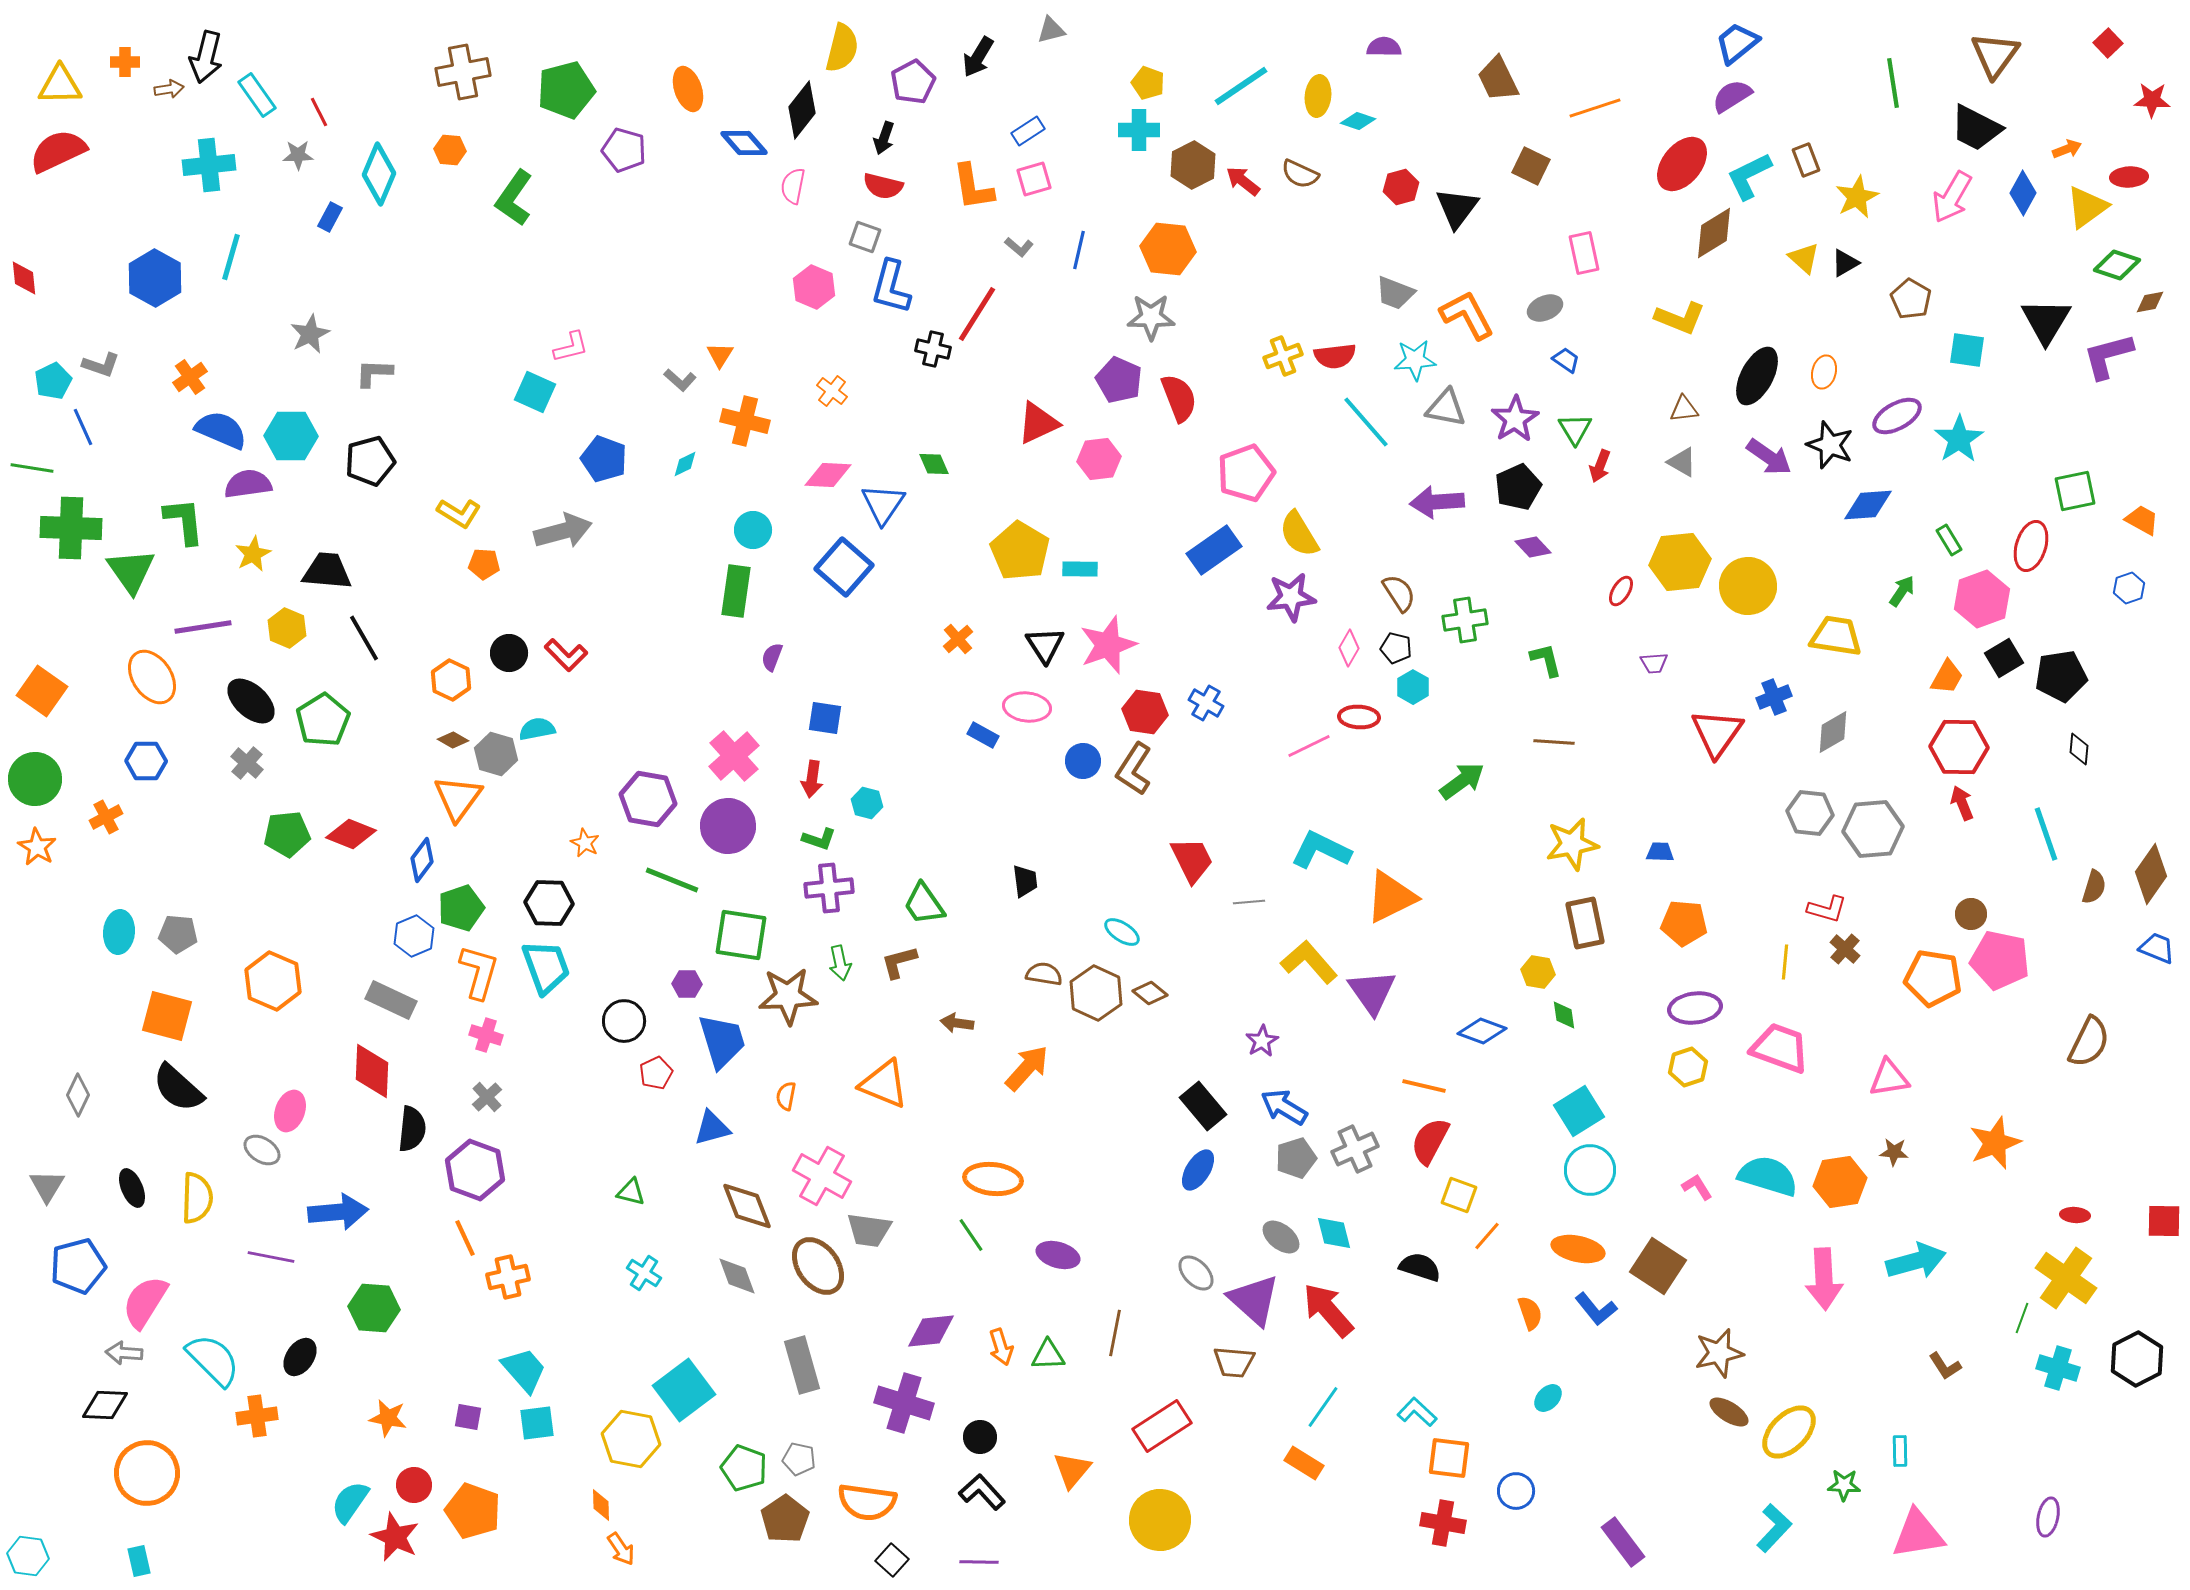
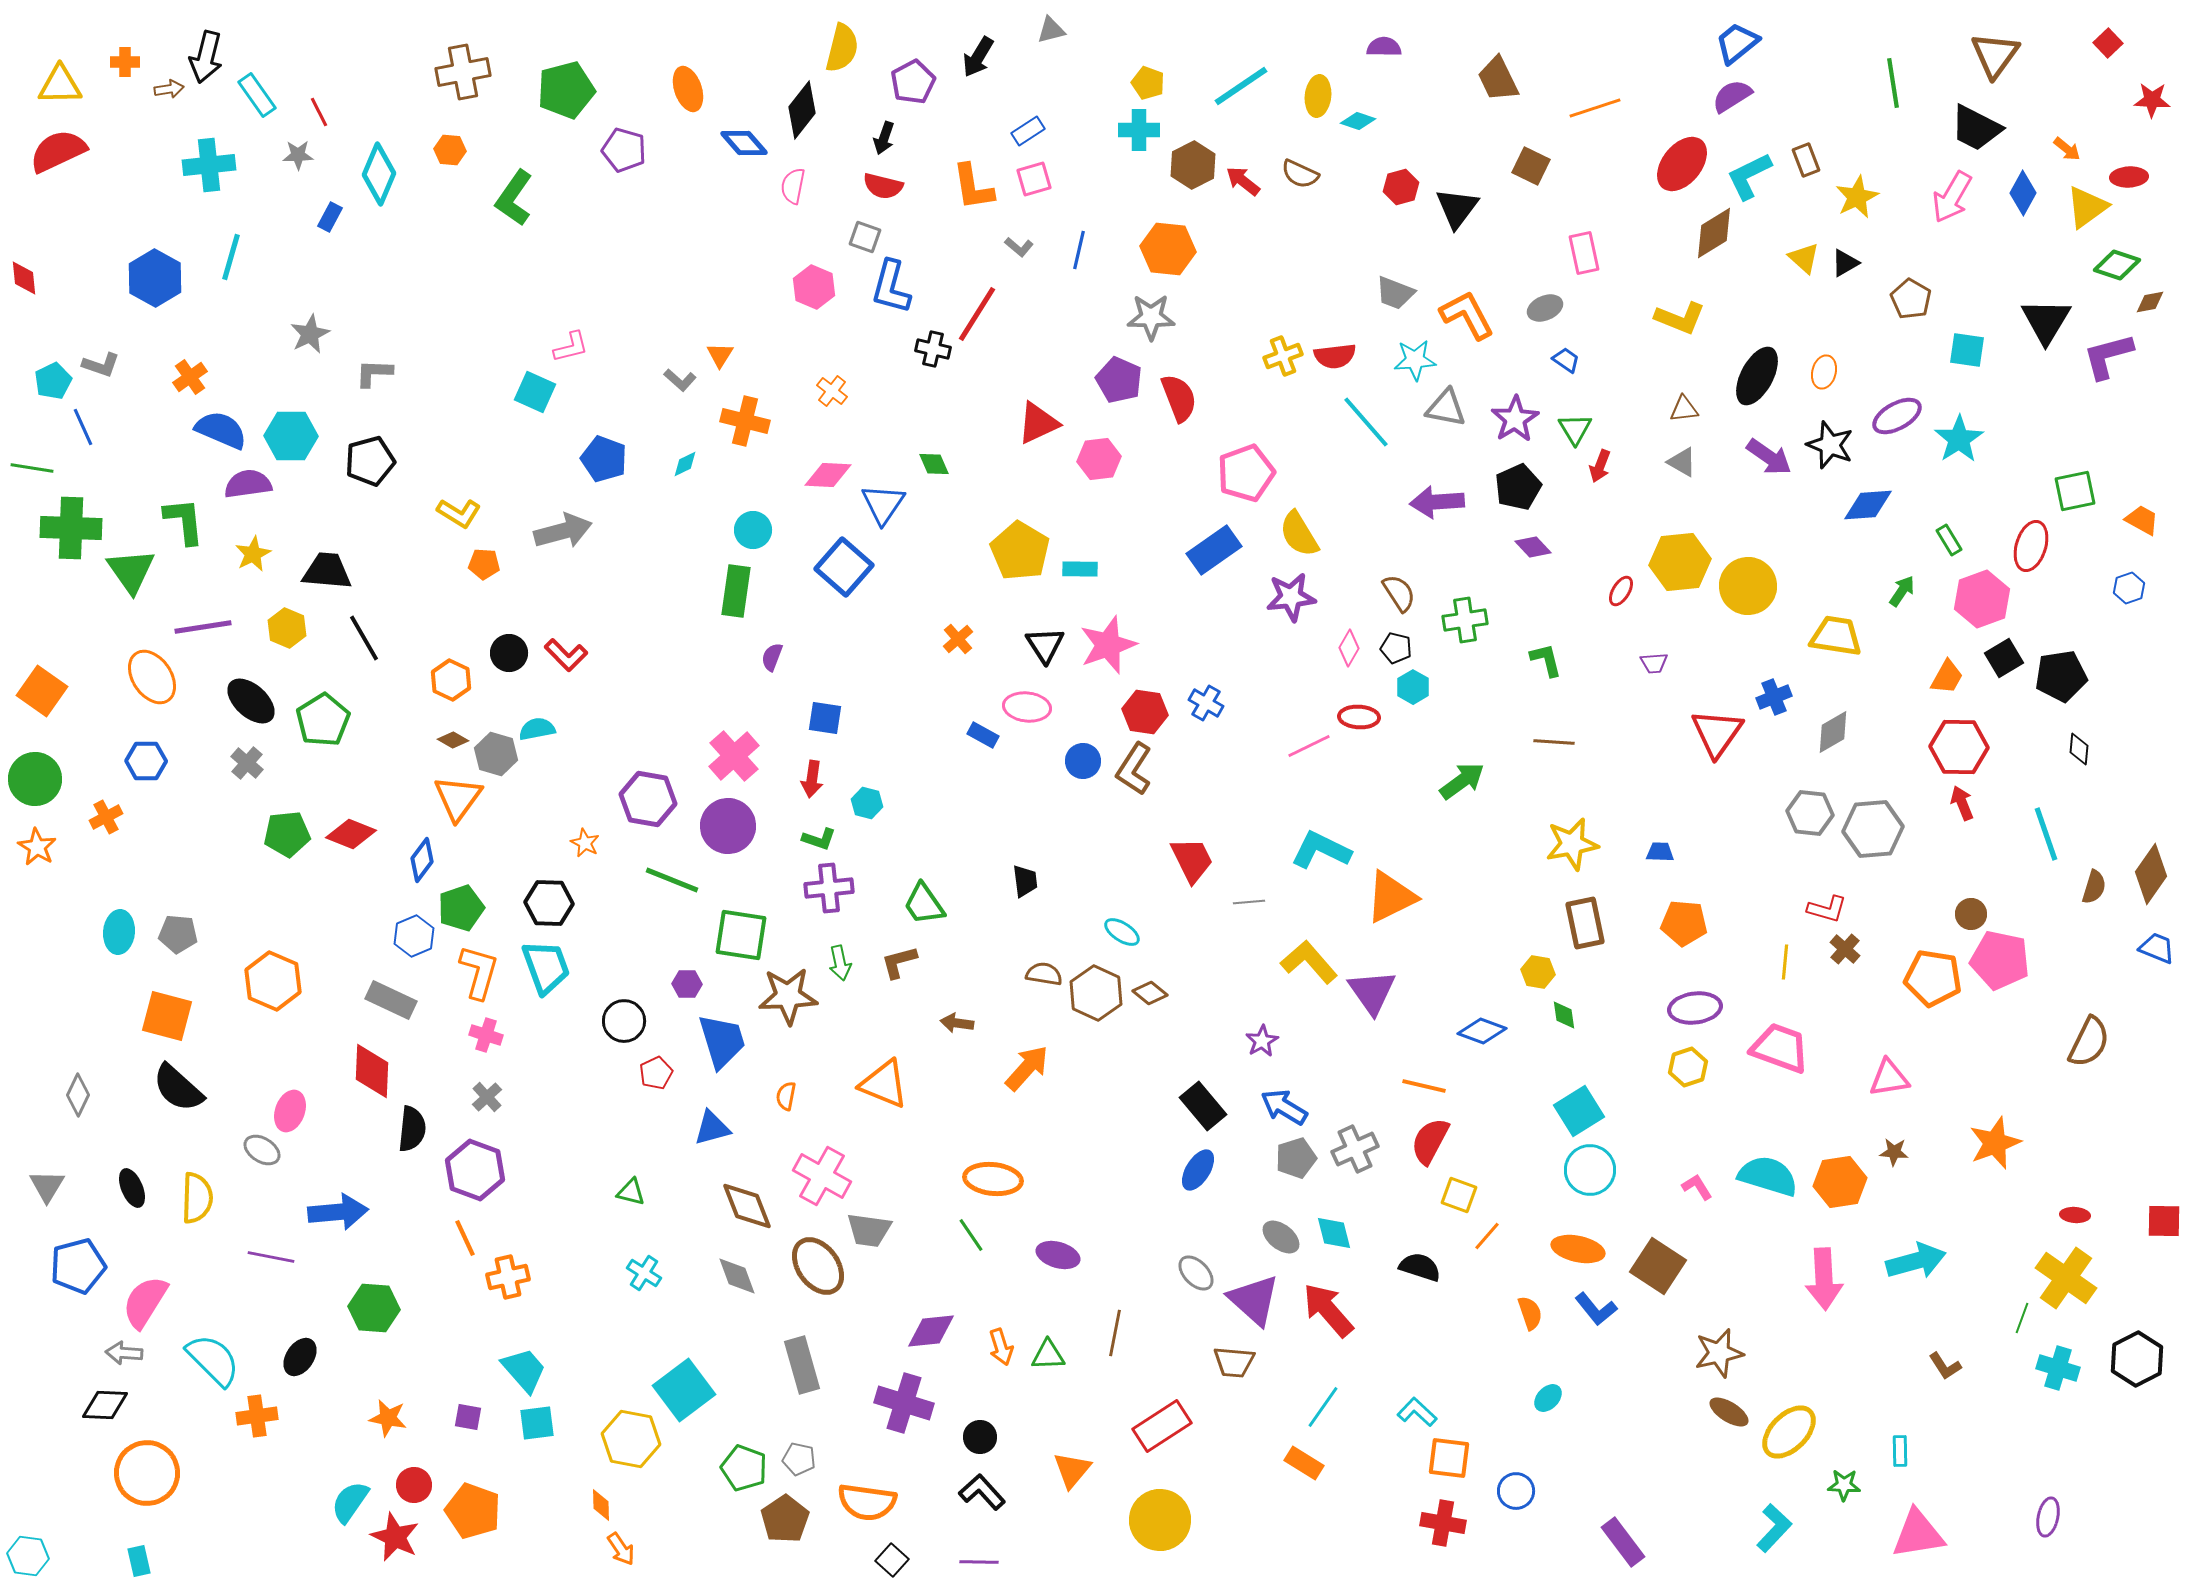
orange arrow at (2067, 149): rotated 60 degrees clockwise
